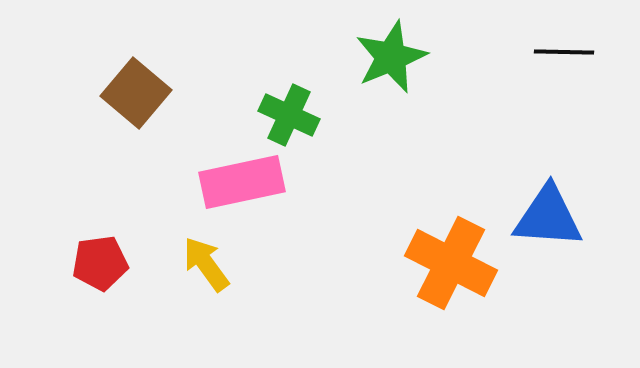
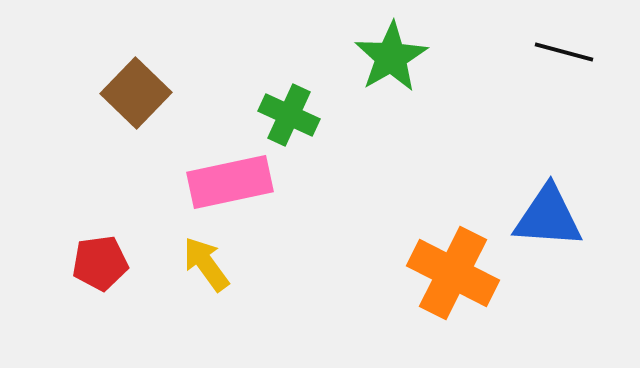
black line: rotated 14 degrees clockwise
green star: rotated 8 degrees counterclockwise
brown square: rotated 4 degrees clockwise
pink rectangle: moved 12 px left
orange cross: moved 2 px right, 10 px down
